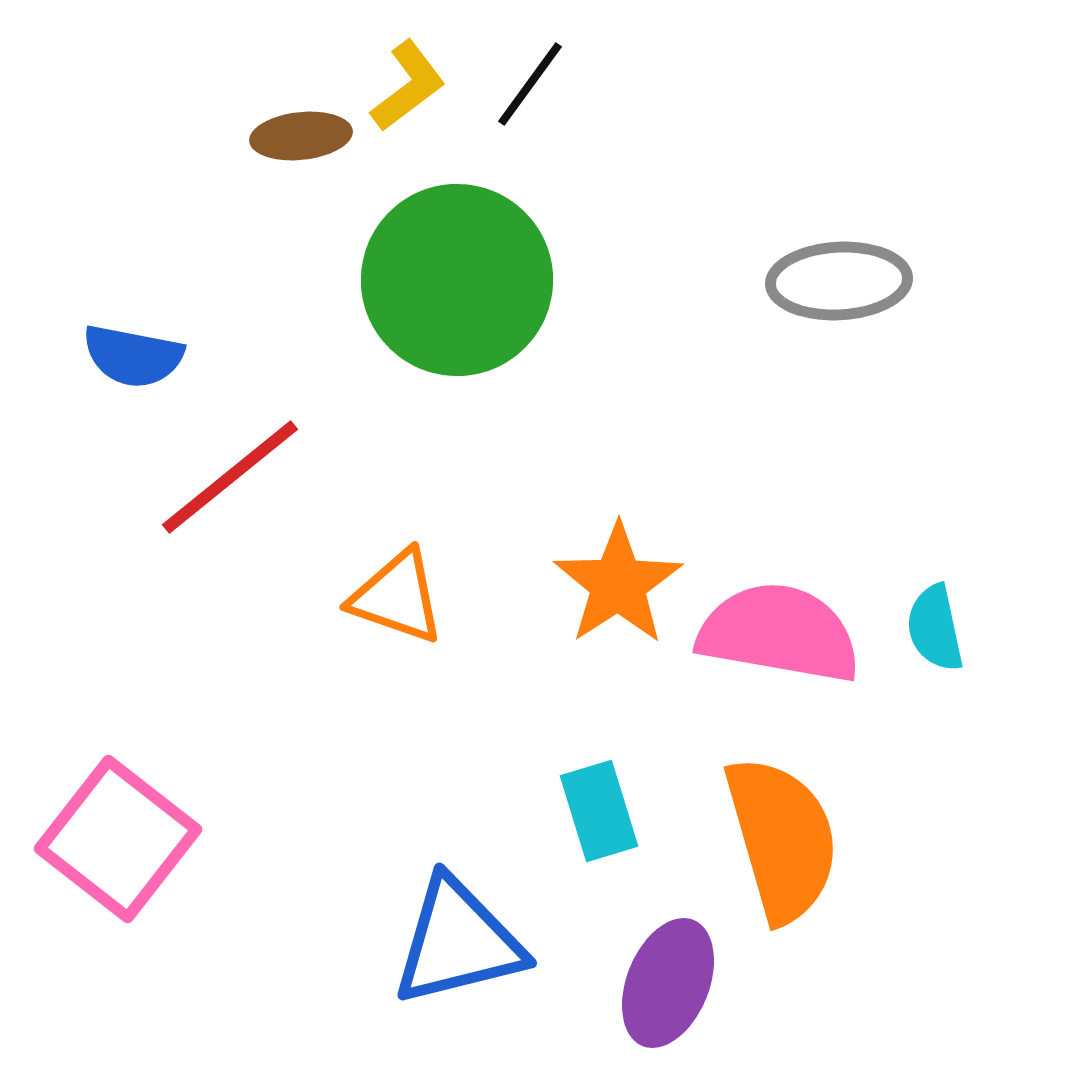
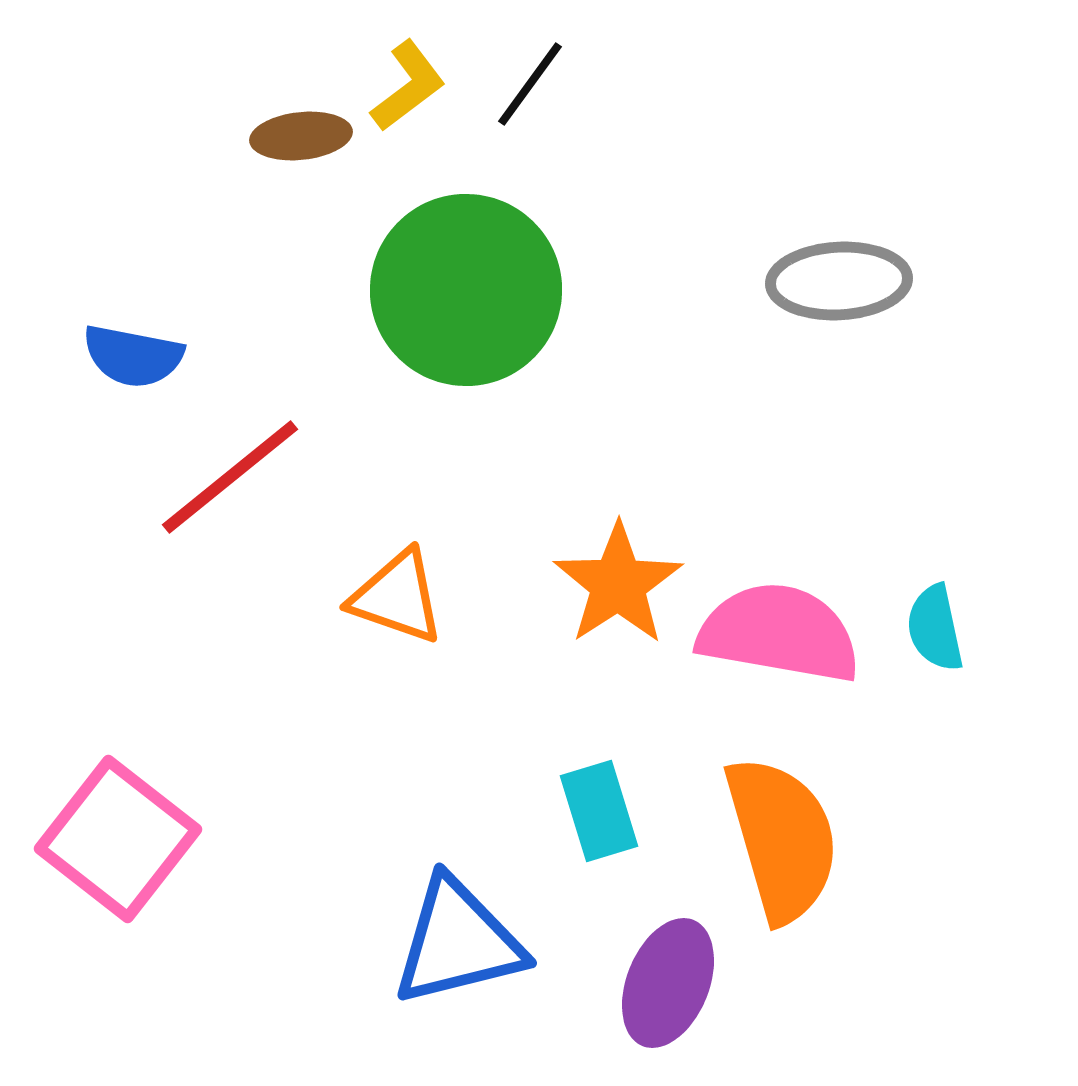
green circle: moved 9 px right, 10 px down
